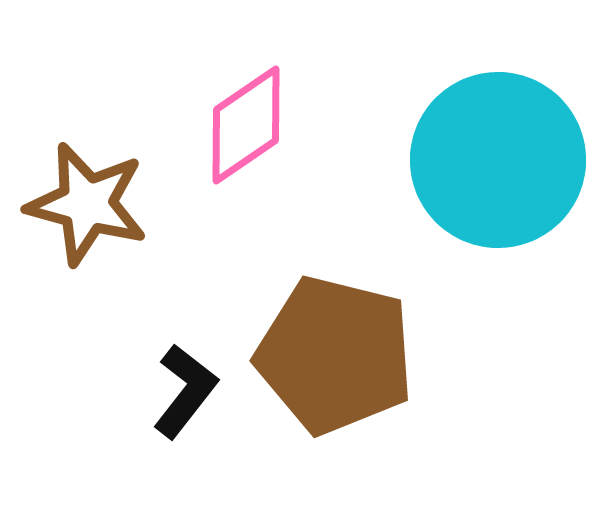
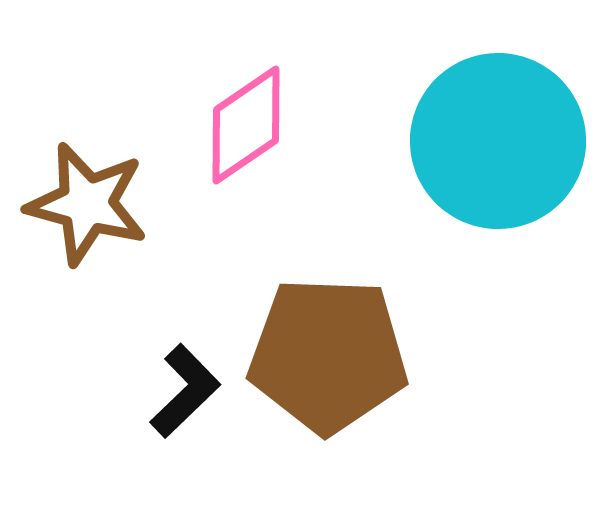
cyan circle: moved 19 px up
brown pentagon: moved 7 px left; rotated 12 degrees counterclockwise
black L-shape: rotated 8 degrees clockwise
